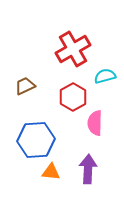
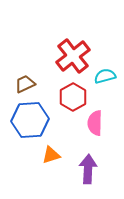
red cross: moved 7 px down; rotated 8 degrees counterclockwise
brown trapezoid: moved 2 px up
blue hexagon: moved 6 px left, 20 px up
orange triangle: moved 17 px up; rotated 24 degrees counterclockwise
